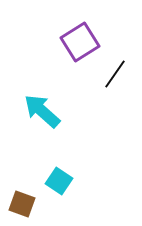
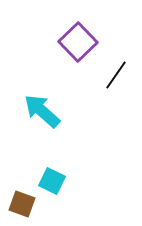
purple square: moved 2 px left; rotated 12 degrees counterclockwise
black line: moved 1 px right, 1 px down
cyan square: moved 7 px left; rotated 8 degrees counterclockwise
